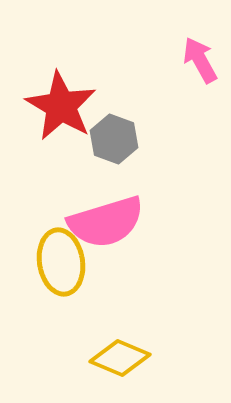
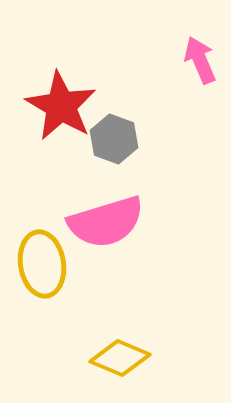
pink arrow: rotated 6 degrees clockwise
yellow ellipse: moved 19 px left, 2 px down
